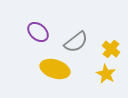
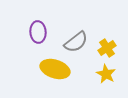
purple ellipse: rotated 45 degrees clockwise
yellow cross: moved 4 px left, 1 px up; rotated 18 degrees clockwise
